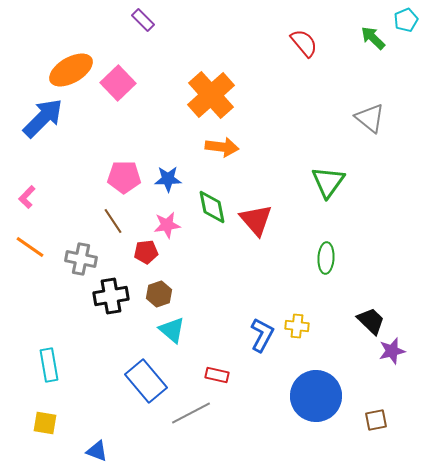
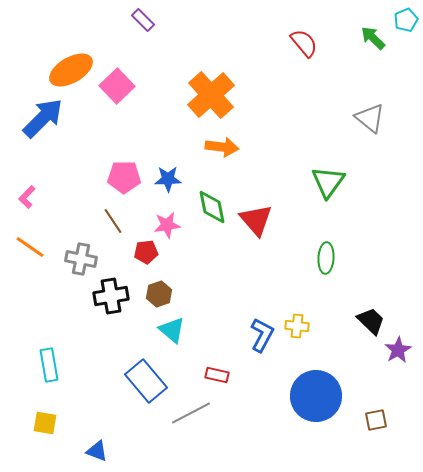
pink square: moved 1 px left, 3 px down
purple star: moved 6 px right, 1 px up; rotated 16 degrees counterclockwise
